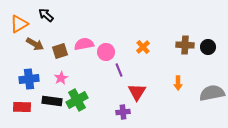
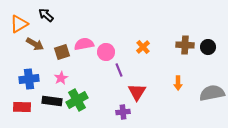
brown square: moved 2 px right, 1 px down
